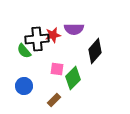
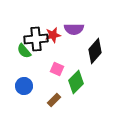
black cross: moved 1 px left
pink square: rotated 16 degrees clockwise
green diamond: moved 3 px right, 4 px down
